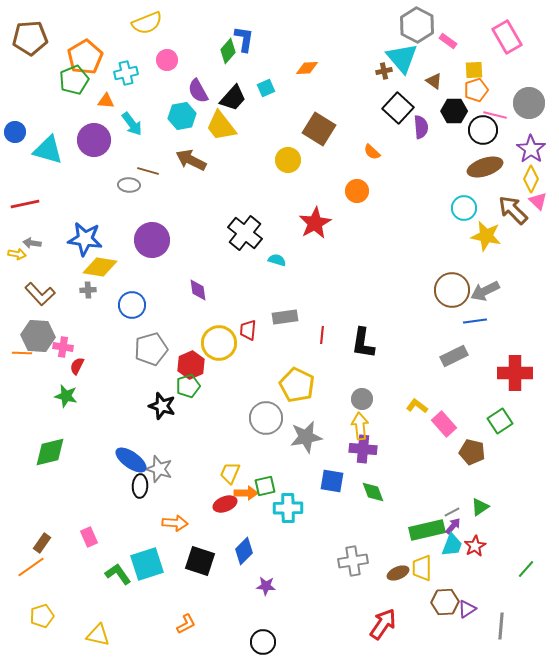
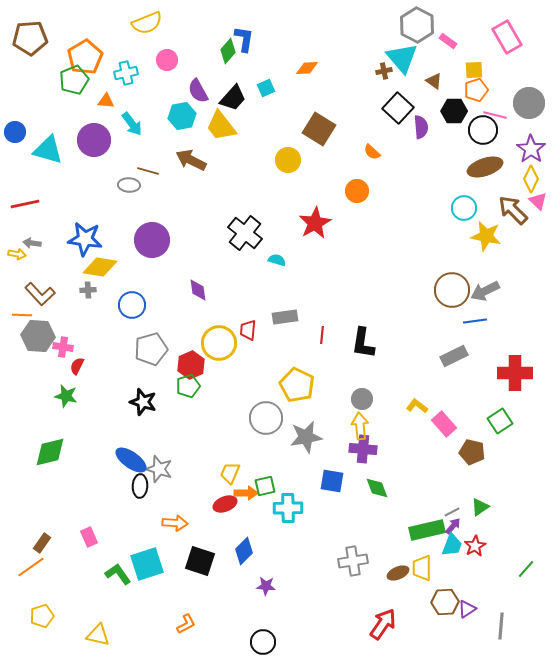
orange line at (22, 353): moved 38 px up
black star at (162, 406): moved 19 px left, 4 px up
green diamond at (373, 492): moved 4 px right, 4 px up
